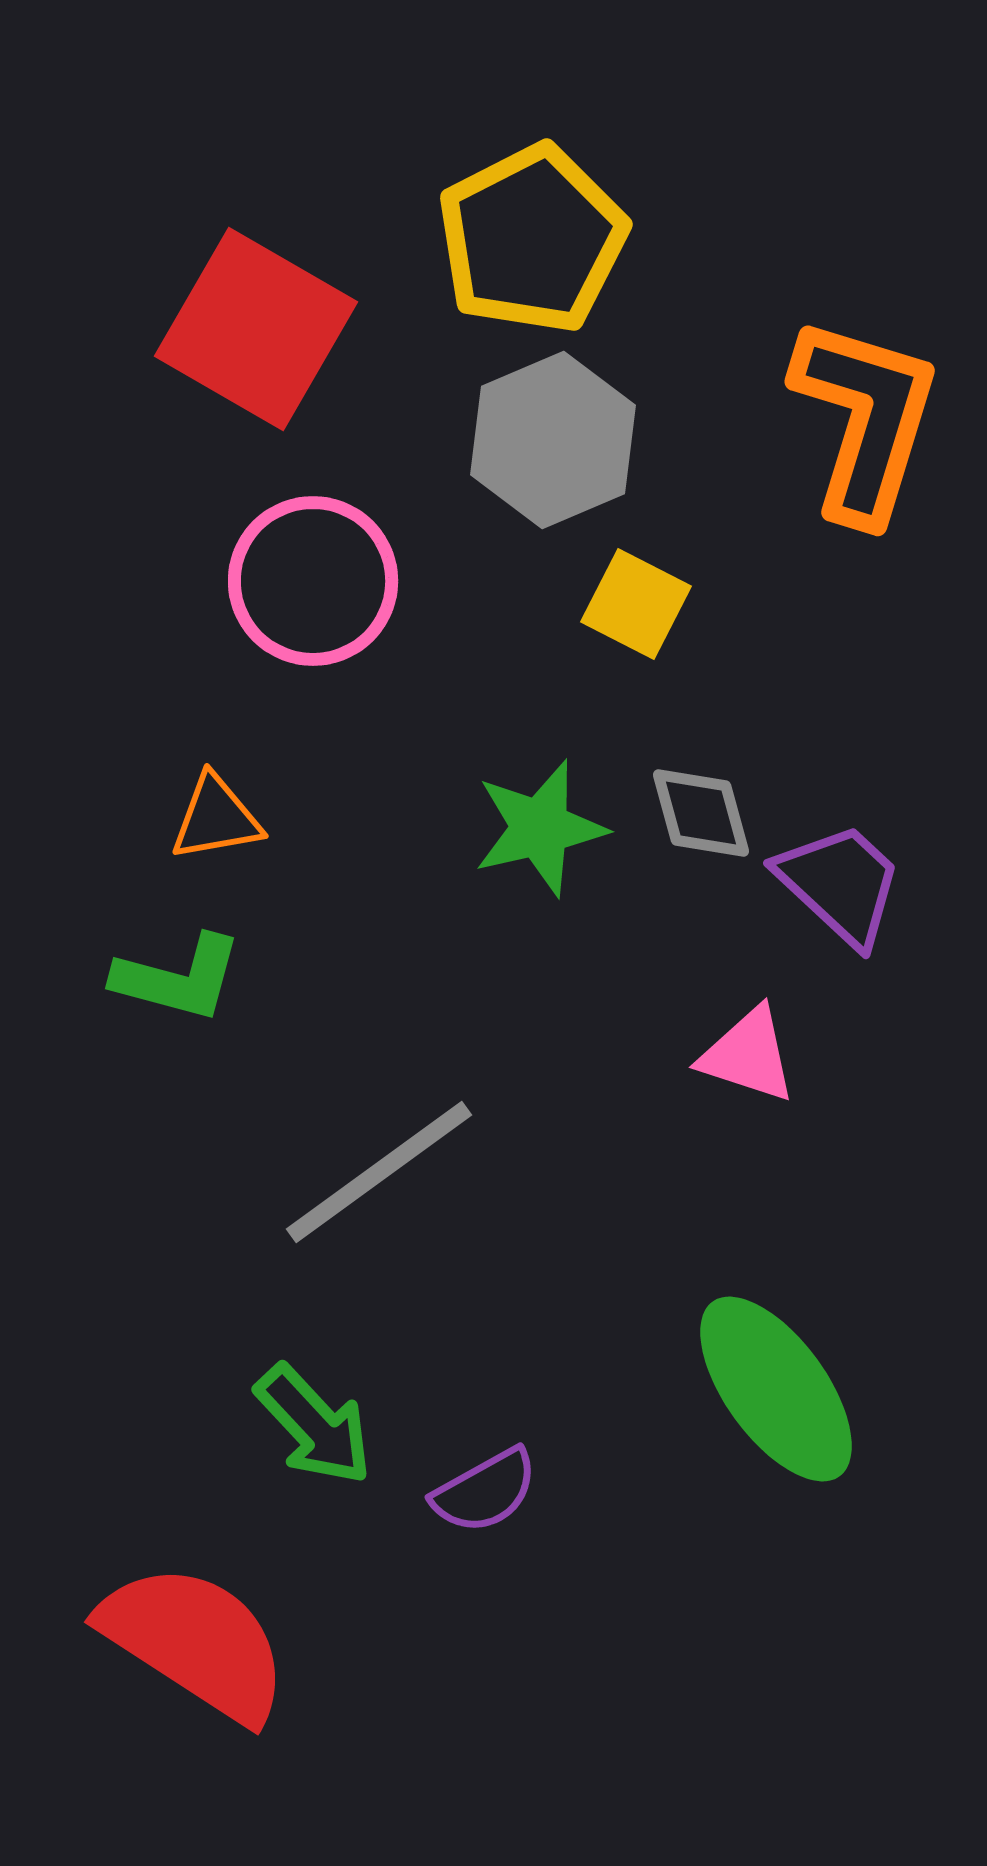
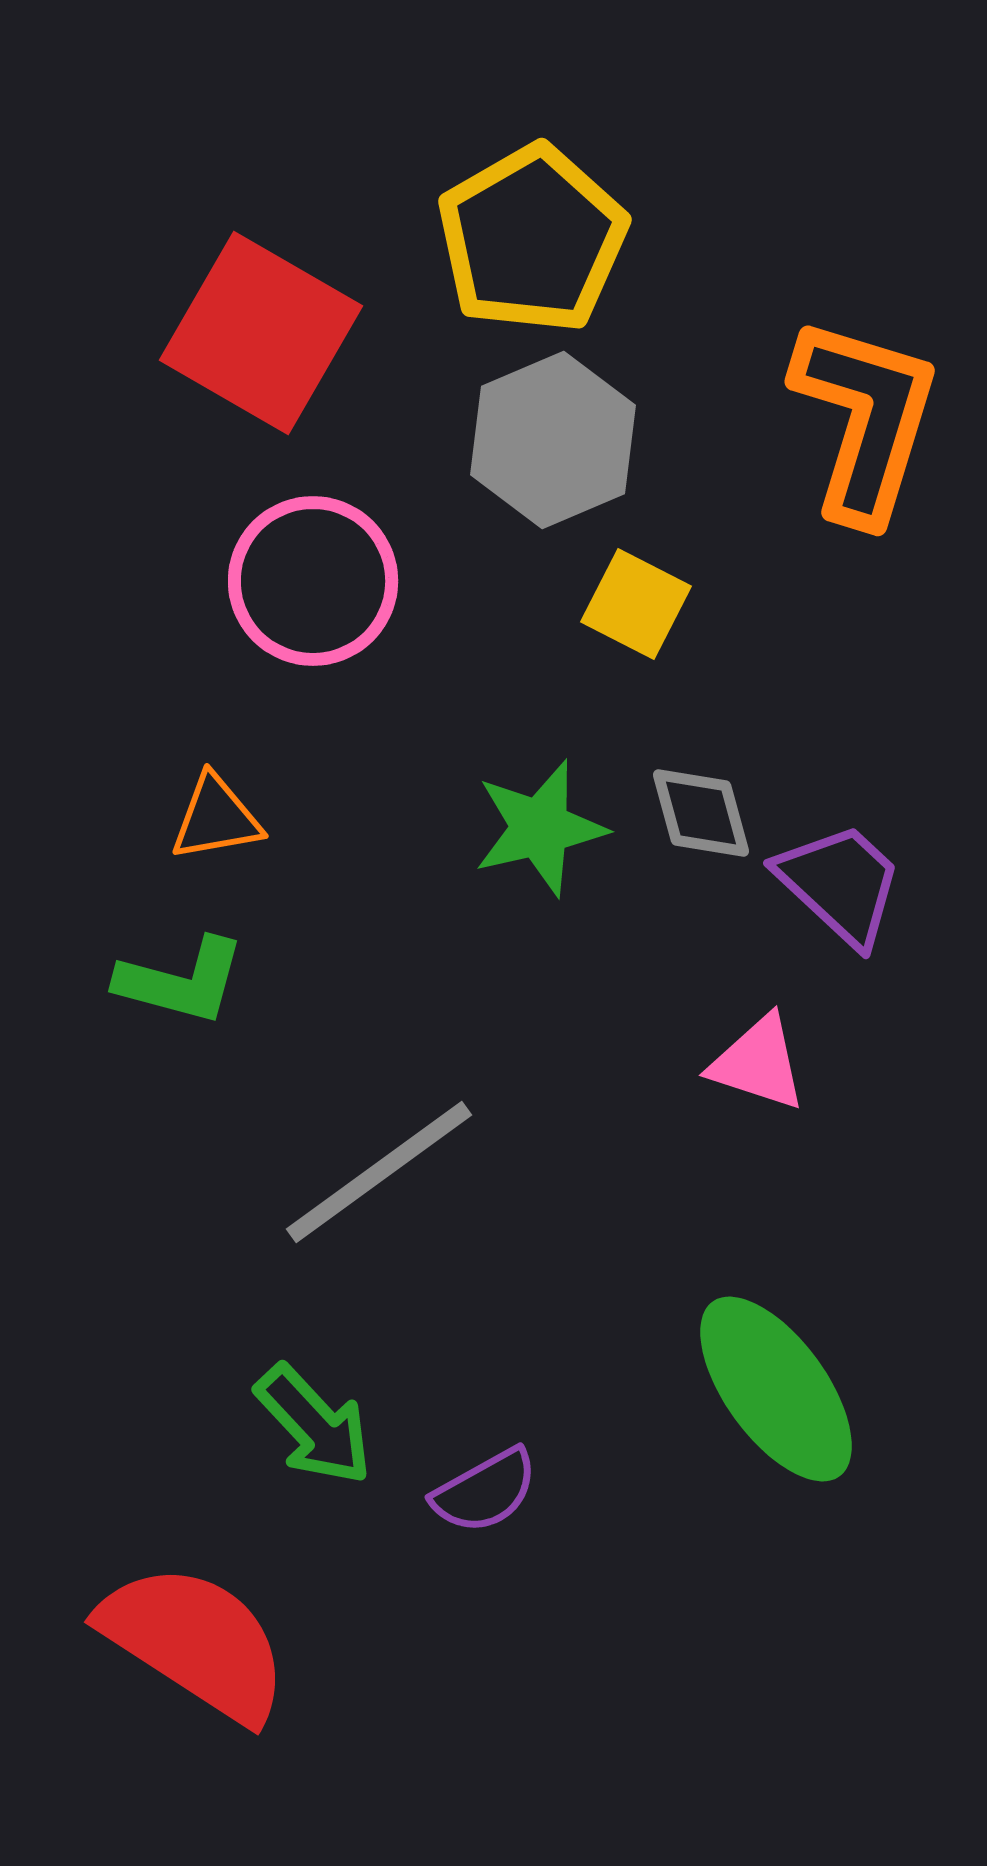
yellow pentagon: rotated 3 degrees counterclockwise
red square: moved 5 px right, 4 px down
green L-shape: moved 3 px right, 3 px down
pink triangle: moved 10 px right, 8 px down
